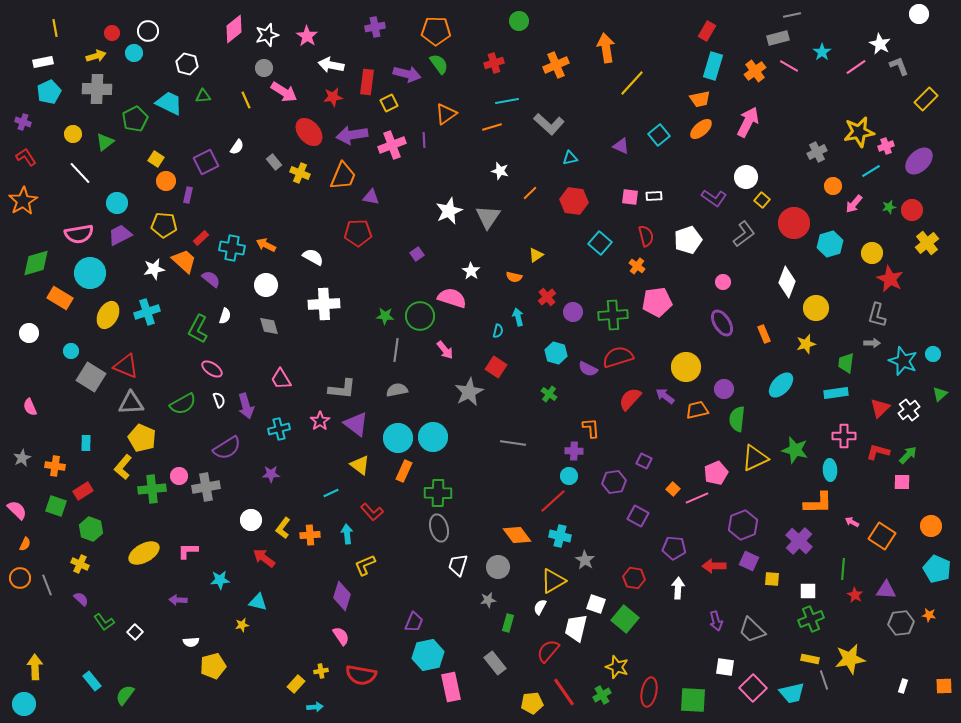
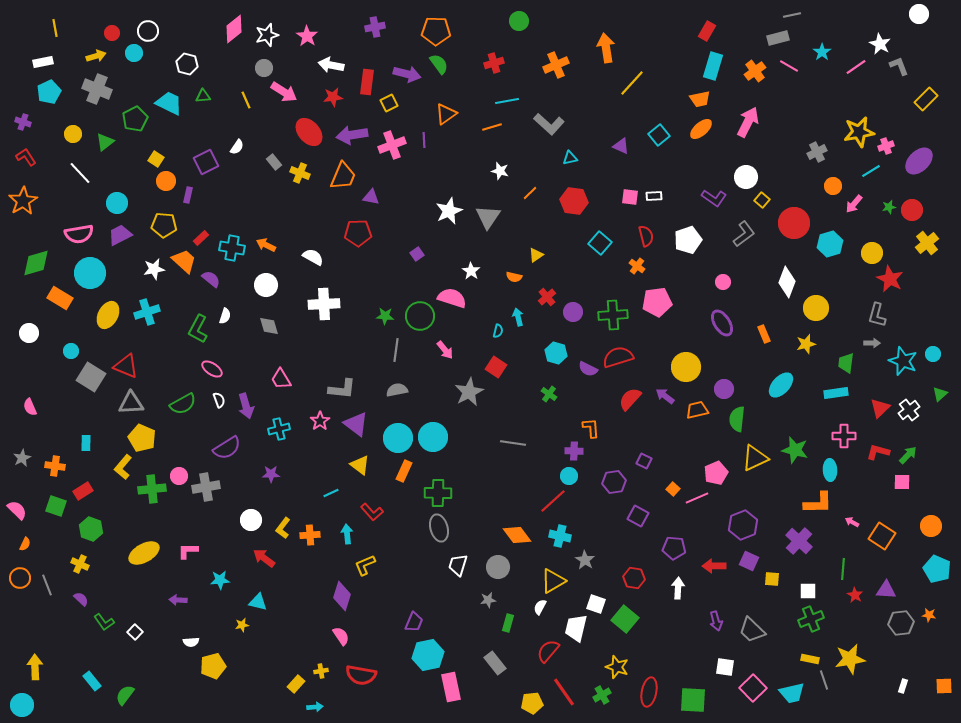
gray cross at (97, 89): rotated 20 degrees clockwise
cyan circle at (24, 704): moved 2 px left, 1 px down
